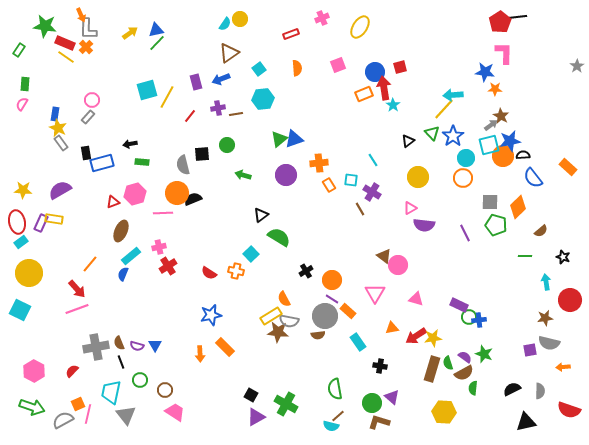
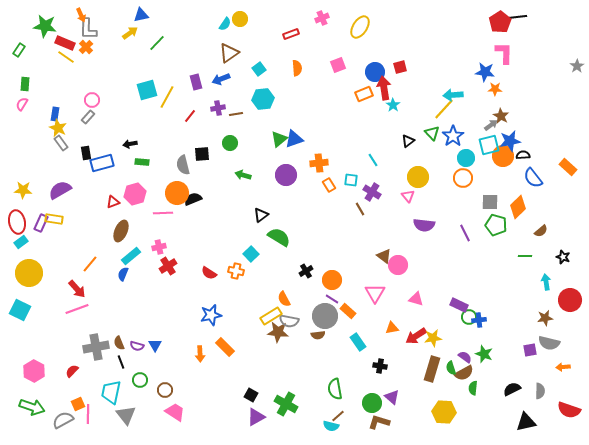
blue triangle at (156, 30): moved 15 px left, 15 px up
green circle at (227, 145): moved 3 px right, 2 px up
pink triangle at (410, 208): moved 2 px left, 12 px up; rotated 40 degrees counterclockwise
green semicircle at (448, 363): moved 3 px right, 5 px down
pink line at (88, 414): rotated 12 degrees counterclockwise
